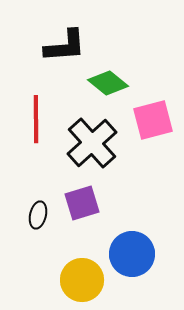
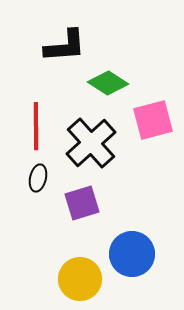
green diamond: rotated 6 degrees counterclockwise
red line: moved 7 px down
black cross: moved 1 px left
black ellipse: moved 37 px up
yellow circle: moved 2 px left, 1 px up
